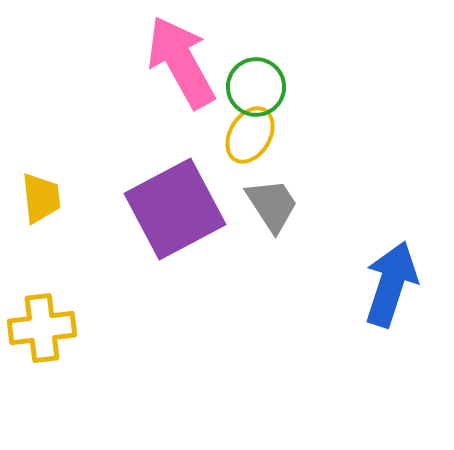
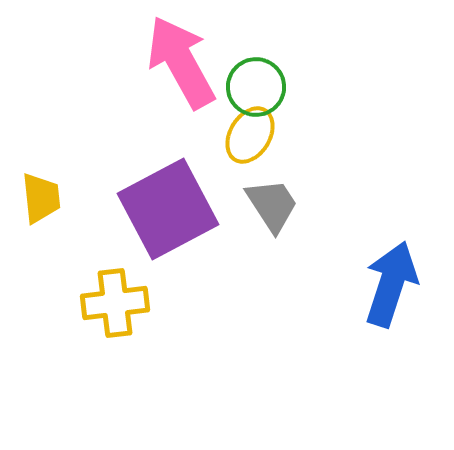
purple square: moved 7 px left
yellow cross: moved 73 px right, 25 px up
